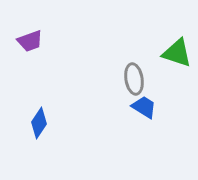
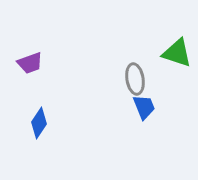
purple trapezoid: moved 22 px down
gray ellipse: moved 1 px right
blue trapezoid: rotated 36 degrees clockwise
